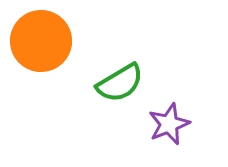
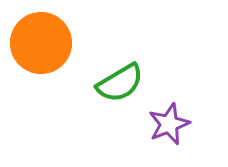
orange circle: moved 2 px down
